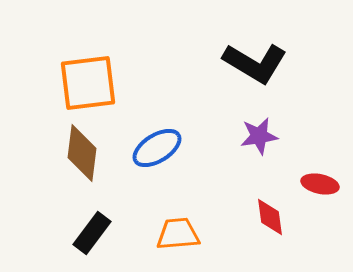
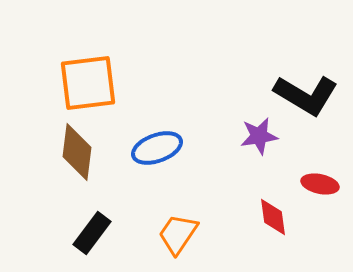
black L-shape: moved 51 px right, 32 px down
blue ellipse: rotated 12 degrees clockwise
brown diamond: moved 5 px left, 1 px up
red diamond: moved 3 px right
orange trapezoid: rotated 51 degrees counterclockwise
